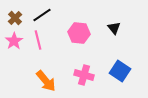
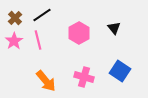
pink hexagon: rotated 25 degrees clockwise
pink cross: moved 2 px down
